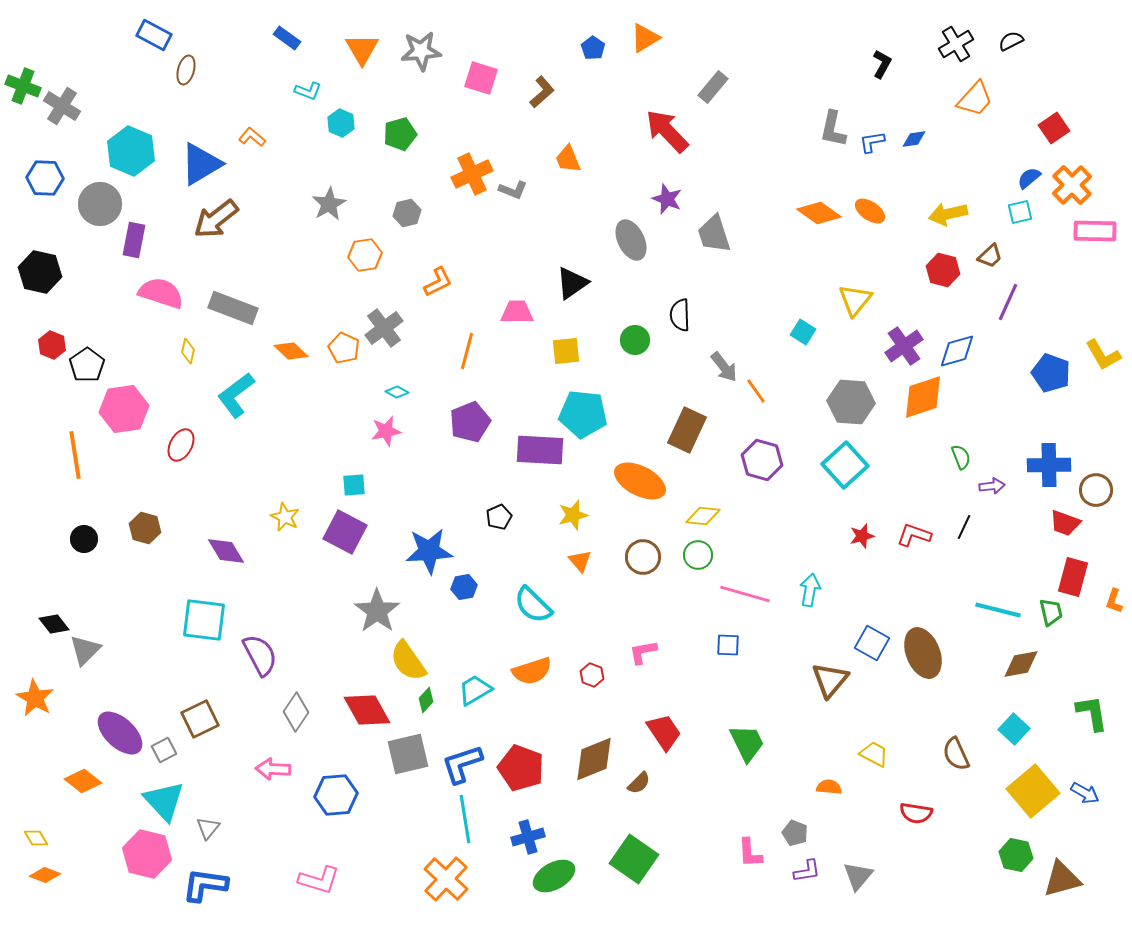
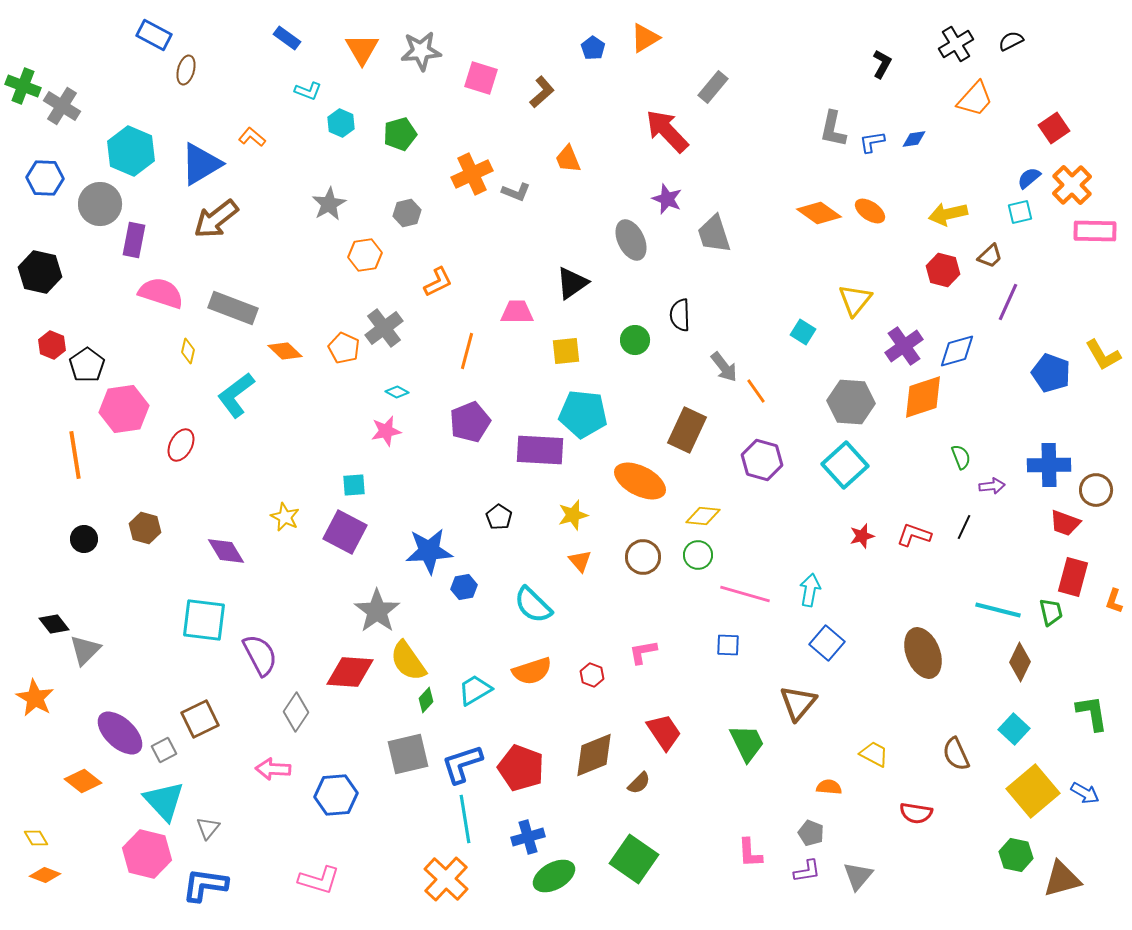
gray L-shape at (513, 190): moved 3 px right, 2 px down
orange diamond at (291, 351): moved 6 px left
black pentagon at (499, 517): rotated 15 degrees counterclockwise
blue square at (872, 643): moved 45 px left; rotated 12 degrees clockwise
brown diamond at (1021, 664): moved 1 px left, 2 px up; rotated 54 degrees counterclockwise
brown triangle at (830, 680): moved 32 px left, 23 px down
red diamond at (367, 710): moved 17 px left, 38 px up; rotated 57 degrees counterclockwise
brown diamond at (594, 759): moved 4 px up
gray pentagon at (795, 833): moved 16 px right
